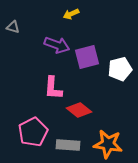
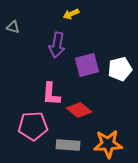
purple arrow: rotated 80 degrees clockwise
purple square: moved 8 px down
pink L-shape: moved 2 px left, 6 px down
pink pentagon: moved 6 px up; rotated 24 degrees clockwise
orange star: rotated 12 degrees counterclockwise
